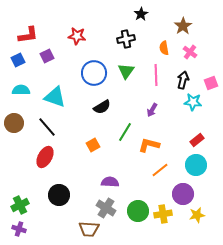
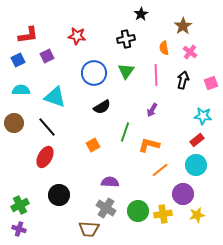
cyan star: moved 10 px right, 14 px down
green line: rotated 12 degrees counterclockwise
